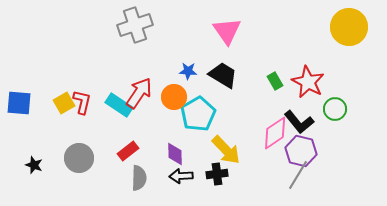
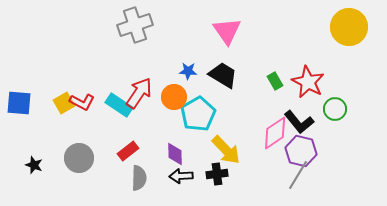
red L-shape: rotated 105 degrees clockwise
